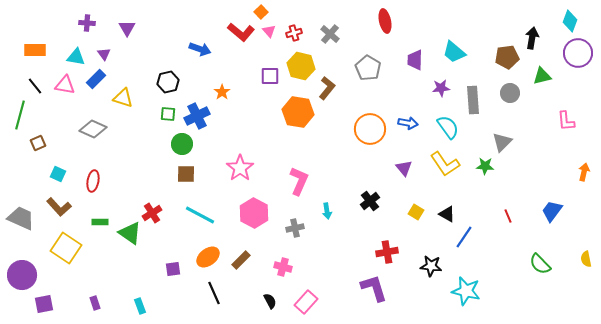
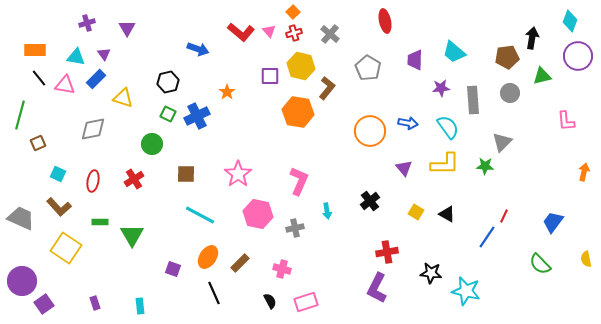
orange square at (261, 12): moved 32 px right
purple cross at (87, 23): rotated 21 degrees counterclockwise
blue arrow at (200, 49): moved 2 px left
purple circle at (578, 53): moved 3 px down
black line at (35, 86): moved 4 px right, 8 px up
orange star at (222, 92): moved 5 px right
green square at (168, 114): rotated 21 degrees clockwise
gray diamond at (93, 129): rotated 36 degrees counterclockwise
orange circle at (370, 129): moved 2 px down
green circle at (182, 144): moved 30 px left
yellow L-shape at (445, 164): rotated 56 degrees counterclockwise
pink star at (240, 168): moved 2 px left, 6 px down
blue trapezoid at (552, 211): moved 1 px right, 11 px down
red cross at (152, 213): moved 18 px left, 34 px up
pink hexagon at (254, 213): moved 4 px right, 1 px down; rotated 16 degrees counterclockwise
red line at (508, 216): moved 4 px left; rotated 48 degrees clockwise
green triangle at (130, 233): moved 2 px right, 2 px down; rotated 25 degrees clockwise
blue line at (464, 237): moved 23 px right
orange ellipse at (208, 257): rotated 20 degrees counterclockwise
brown rectangle at (241, 260): moved 1 px left, 3 px down
black star at (431, 266): moved 7 px down
pink cross at (283, 267): moved 1 px left, 2 px down
purple square at (173, 269): rotated 28 degrees clockwise
purple circle at (22, 275): moved 6 px down
purple L-shape at (374, 288): moved 3 px right; rotated 136 degrees counterclockwise
pink rectangle at (306, 302): rotated 30 degrees clockwise
purple square at (44, 304): rotated 24 degrees counterclockwise
cyan rectangle at (140, 306): rotated 14 degrees clockwise
